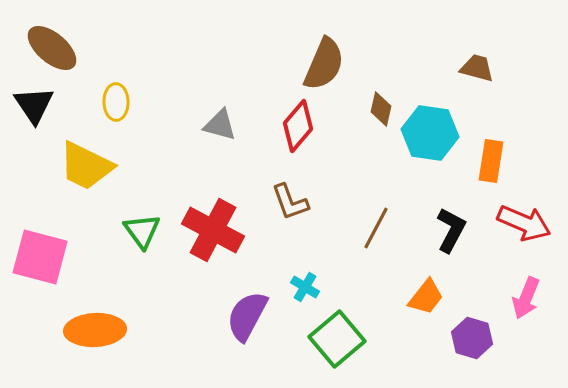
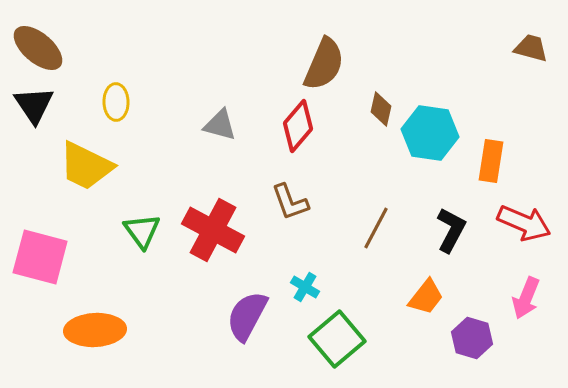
brown ellipse: moved 14 px left
brown trapezoid: moved 54 px right, 20 px up
